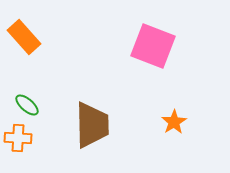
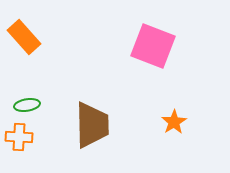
green ellipse: rotated 50 degrees counterclockwise
orange cross: moved 1 px right, 1 px up
